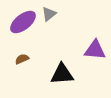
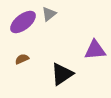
purple triangle: rotated 10 degrees counterclockwise
black triangle: rotated 30 degrees counterclockwise
